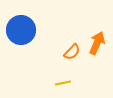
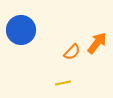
orange arrow: rotated 15 degrees clockwise
